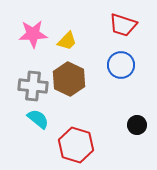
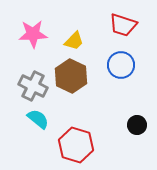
yellow trapezoid: moved 7 px right
brown hexagon: moved 2 px right, 3 px up
gray cross: rotated 20 degrees clockwise
